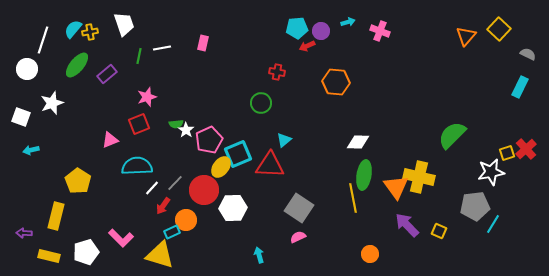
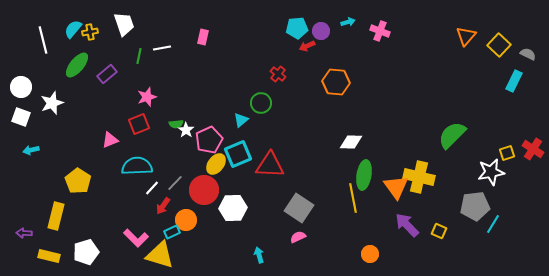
yellow square at (499, 29): moved 16 px down
white line at (43, 40): rotated 32 degrees counterclockwise
pink rectangle at (203, 43): moved 6 px up
white circle at (27, 69): moved 6 px left, 18 px down
red cross at (277, 72): moved 1 px right, 2 px down; rotated 28 degrees clockwise
cyan rectangle at (520, 87): moved 6 px left, 6 px up
cyan triangle at (284, 140): moved 43 px left, 20 px up
white diamond at (358, 142): moved 7 px left
red cross at (526, 149): moved 7 px right; rotated 15 degrees counterclockwise
yellow ellipse at (221, 167): moved 5 px left, 3 px up
pink L-shape at (121, 238): moved 15 px right
